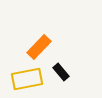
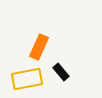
orange rectangle: rotated 20 degrees counterclockwise
